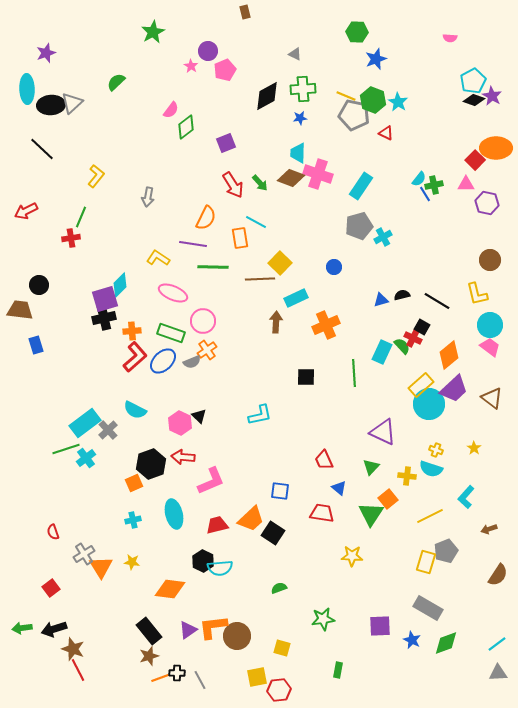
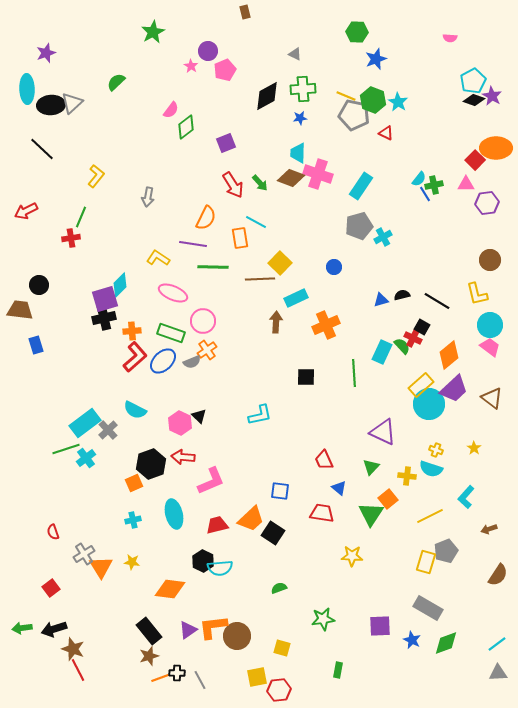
purple hexagon at (487, 203): rotated 20 degrees counterclockwise
